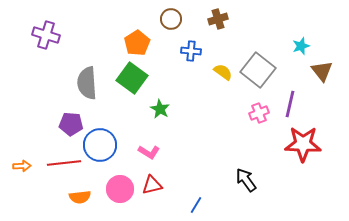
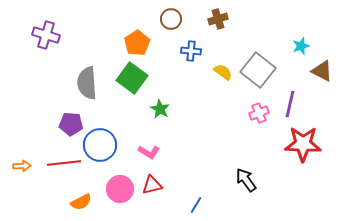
brown triangle: rotated 25 degrees counterclockwise
orange semicircle: moved 1 px right, 5 px down; rotated 20 degrees counterclockwise
